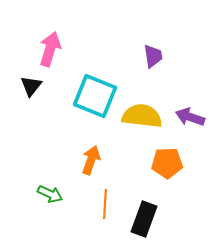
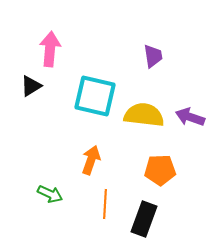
pink arrow: rotated 12 degrees counterclockwise
black triangle: rotated 20 degrees clockwise
cyan square: rotated 9 degrees counterclockwise
yellow semicircle: moved 2 px right, 1 px up
orange pentagon: moved 7 px left, 7 px down
